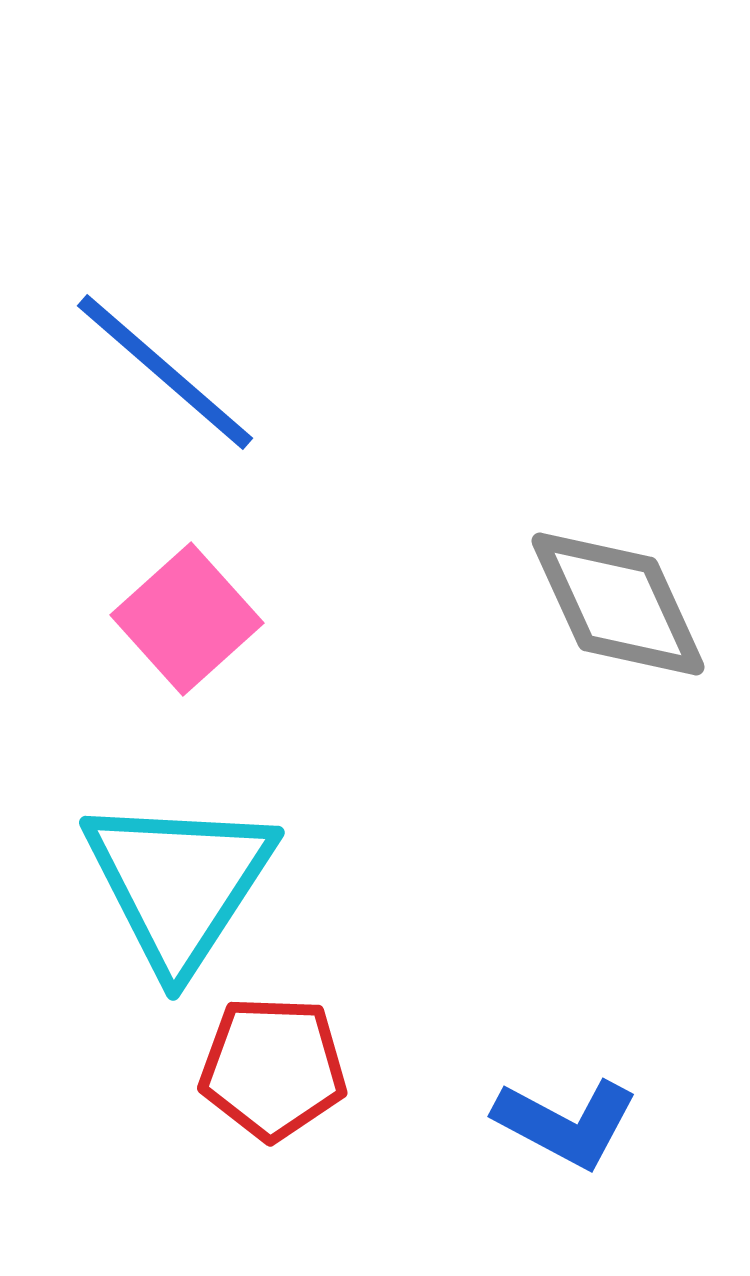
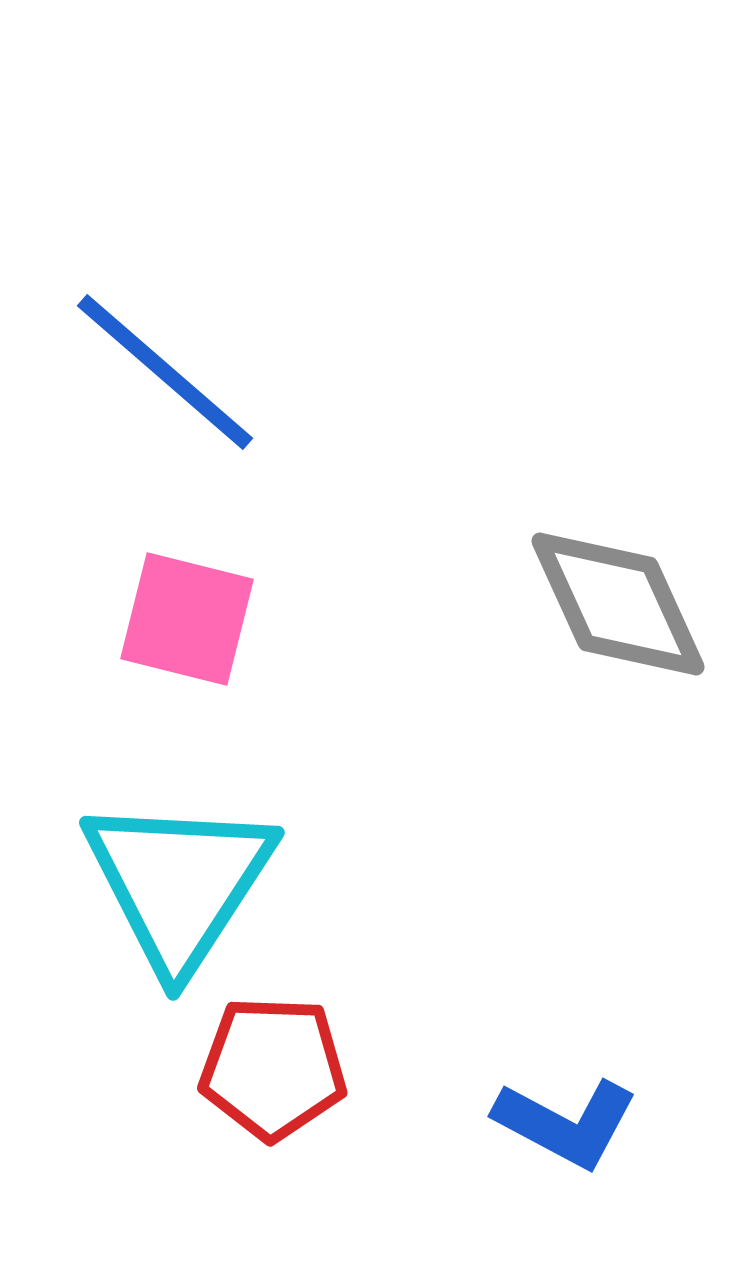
pink square: rotated 34 degrees counterclockwise
